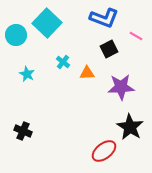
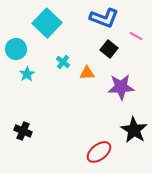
cyan circle: moved 14 px down
black square: rotated 24 degrees counterclockwise
cyan star: rotated 14 degrees clockwise
black star: moved 4 px right, 3 px down
red ellipse: moved 5 px left, 1 px down
